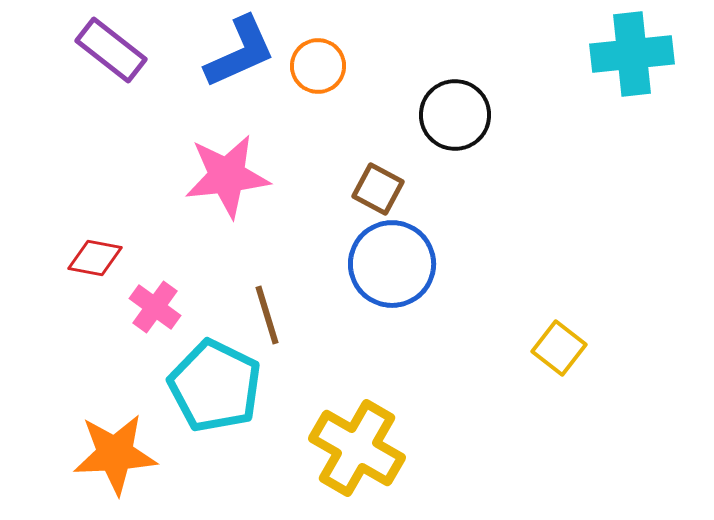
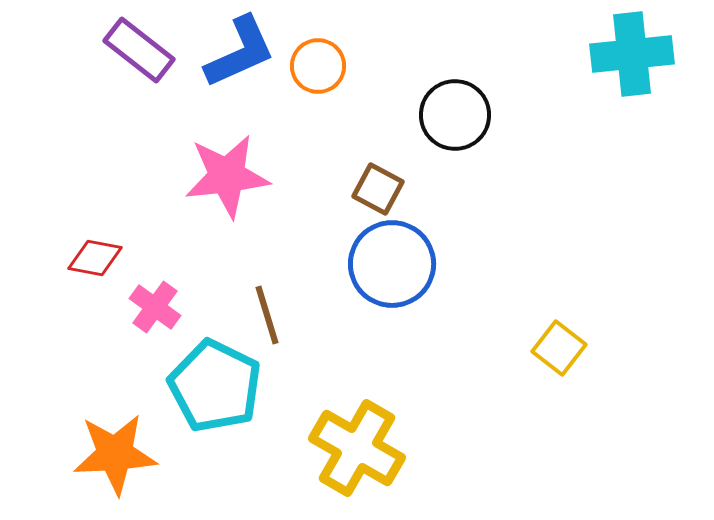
purple rectangle: moved 28 px right
